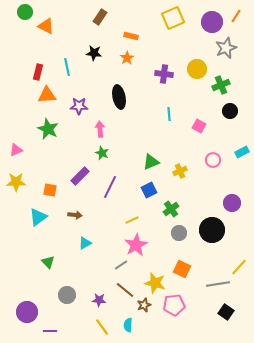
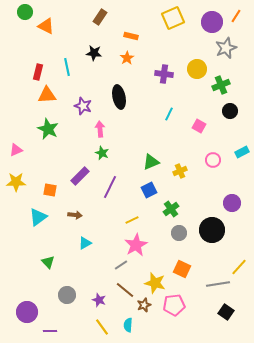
purple star at (79, 106): moved 4 px right; rotated 18 degrees clockwise
cyan line at (169, 114): rotated 32 degrees clockwise
purple star at (99, 300): rotated 16 degrees clockwise
